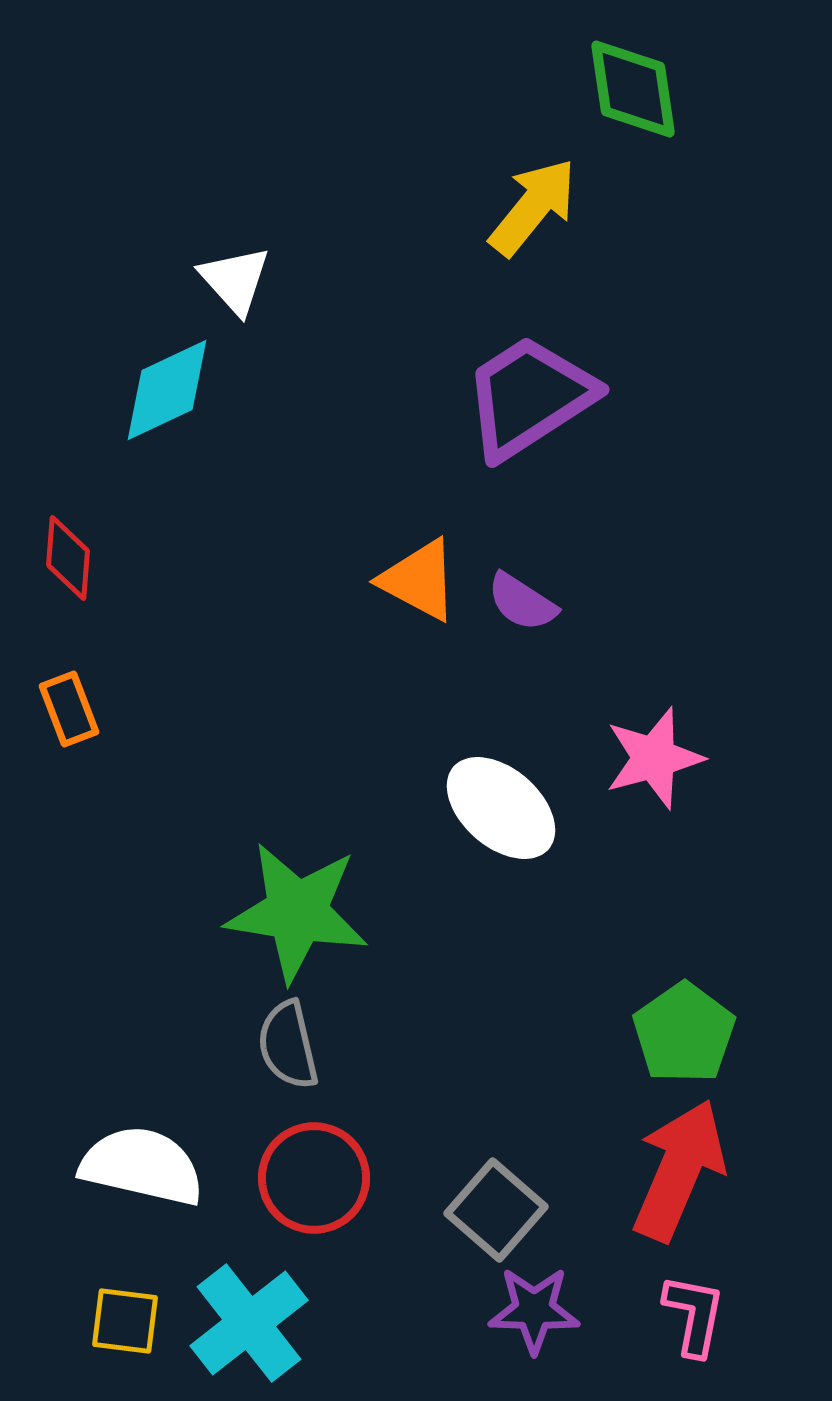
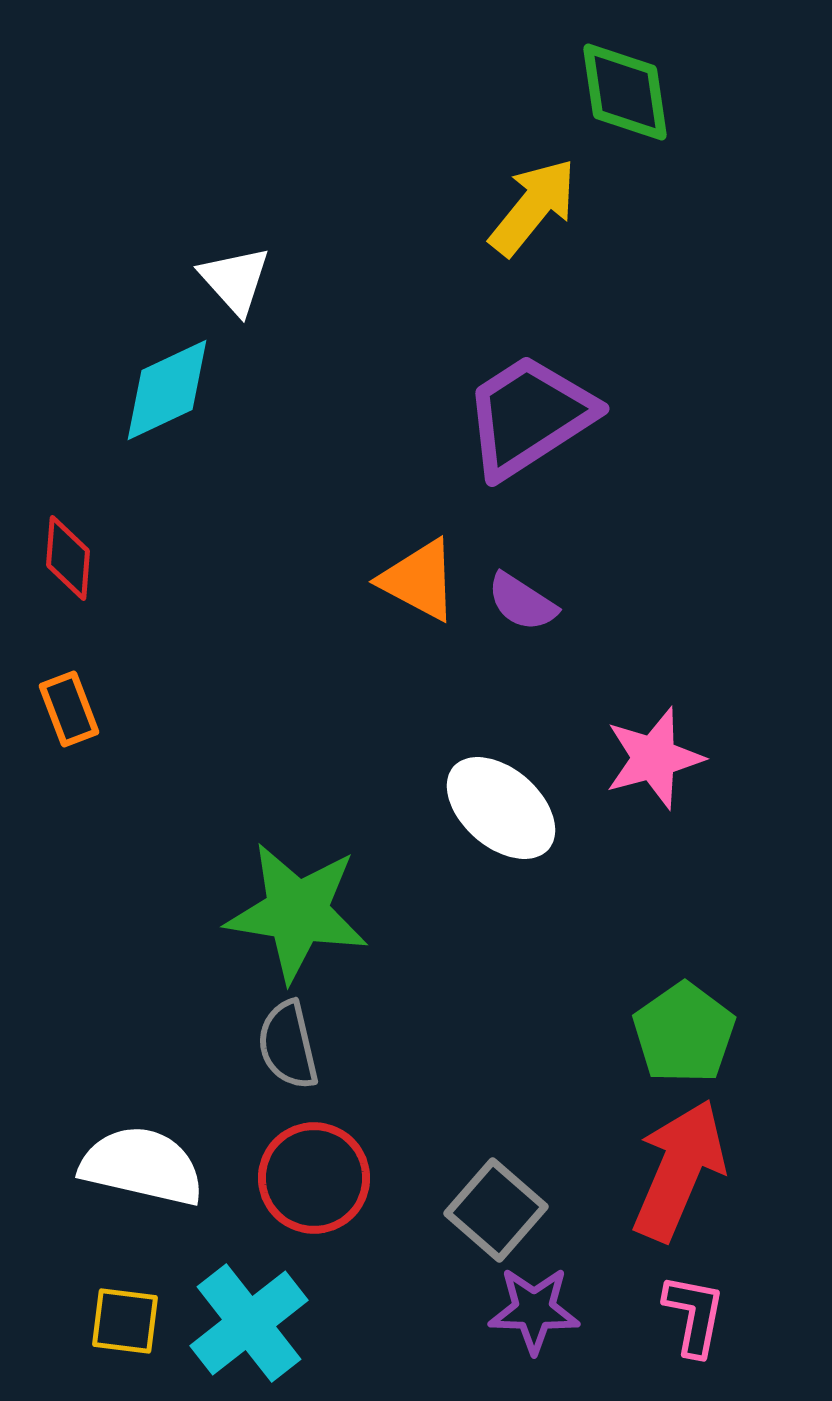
green diamond: moved 8 px left, 3 px down
purple trapezoid: moved 19 px down
